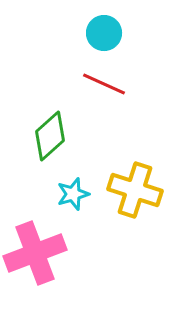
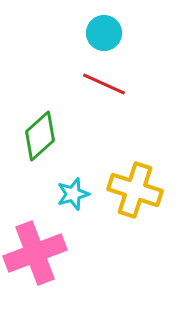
green diamond: moved 10 px left
